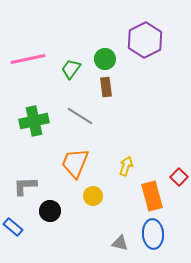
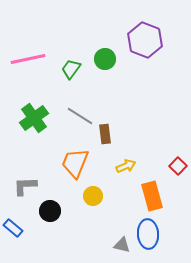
purple hexagon: rotated 12 degrees counterclockwise
brown rectangle: moved 1 px left, 47 px down
green cross: moved 3 px up; rotated 24 degrees counterclockwise
yellow arrow: rotated 48 degrees clockwise
red square: moved 1 px left, 11 px up
blue rectangle: moved 1 px down
blue ellipse: moved 5 px left
gray triangle: moved 2 px right, 2 px down
